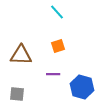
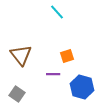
orange square: moved 9 px right, 10 px down
brown triangle: rotated 50 degrees clockwise
gray square: rotated 28 degrees clockwise
